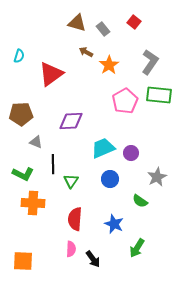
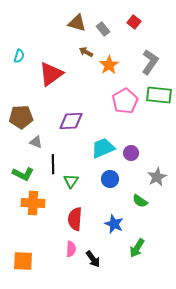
brown pentagon: moved 3 px down
